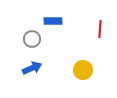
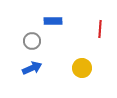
gray circle: moved 2 px down
yellow circle: moved 1 px left, 2 px up
